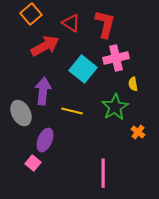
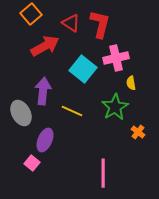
red L-shape: moved 5 px left
yellow semicircle: moved 2 px left, 1 px up
yellow line: rotated 10 degrees clockwise
pink square: moved 1 px left
